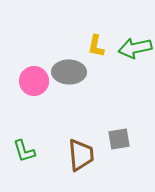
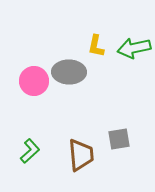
green arrow: moved 1 px left
green L-shape: moved 6 px right; rotated 115 degrees counterclockwise
